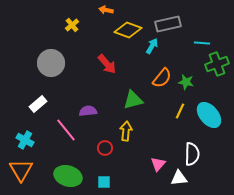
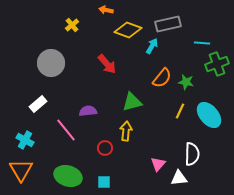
green triangle: moved 1 px left, 2 px down
